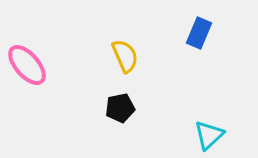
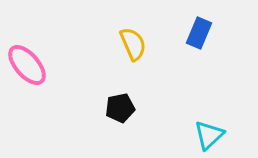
yellow semicircle: moved 8 px right, 12 px up
